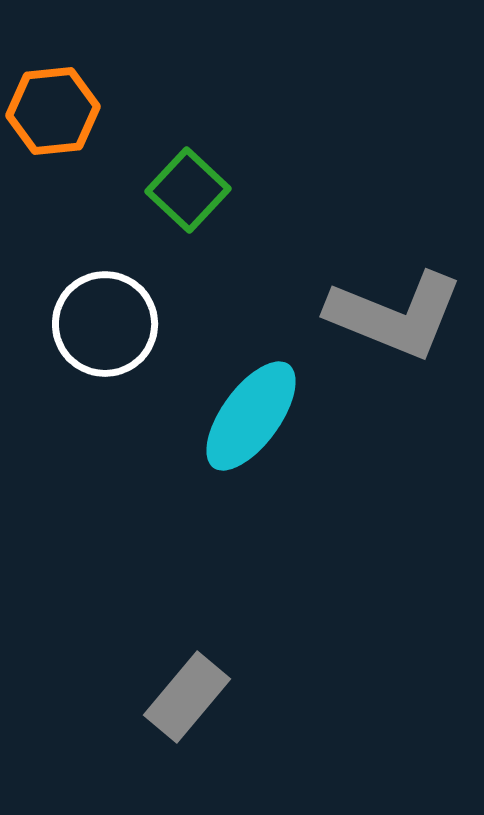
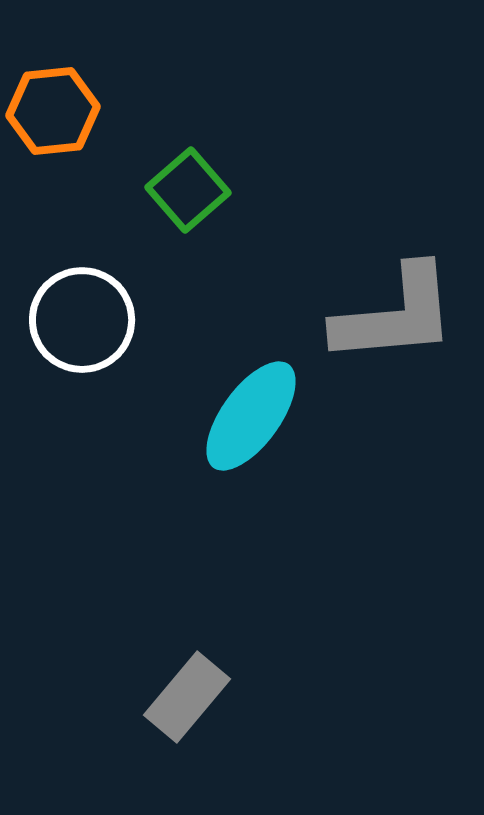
green square: rotated 6 degrees clockwise
gray L-shape: rotated 27 degrees counterclockwise
white circle: moved 23 px left, 4 px up
